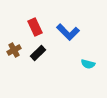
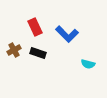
blue L-shape: moved 1 px left, 2 px down
black rectangle: rotated 63 degrees clockwise
